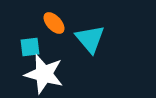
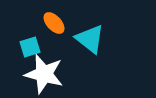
cyan triangle: rotated 12 degrees counterclockwise
cyan square: rotated 10 degrees counterclockwise
